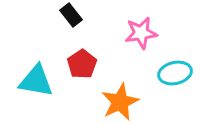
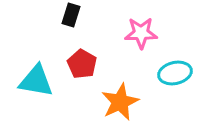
black rectangle: rotated 55 degrees clockwise
pink star: rotated 8 degrees clockwise
red pentagon: rotated 8 degrees counterclockwise
